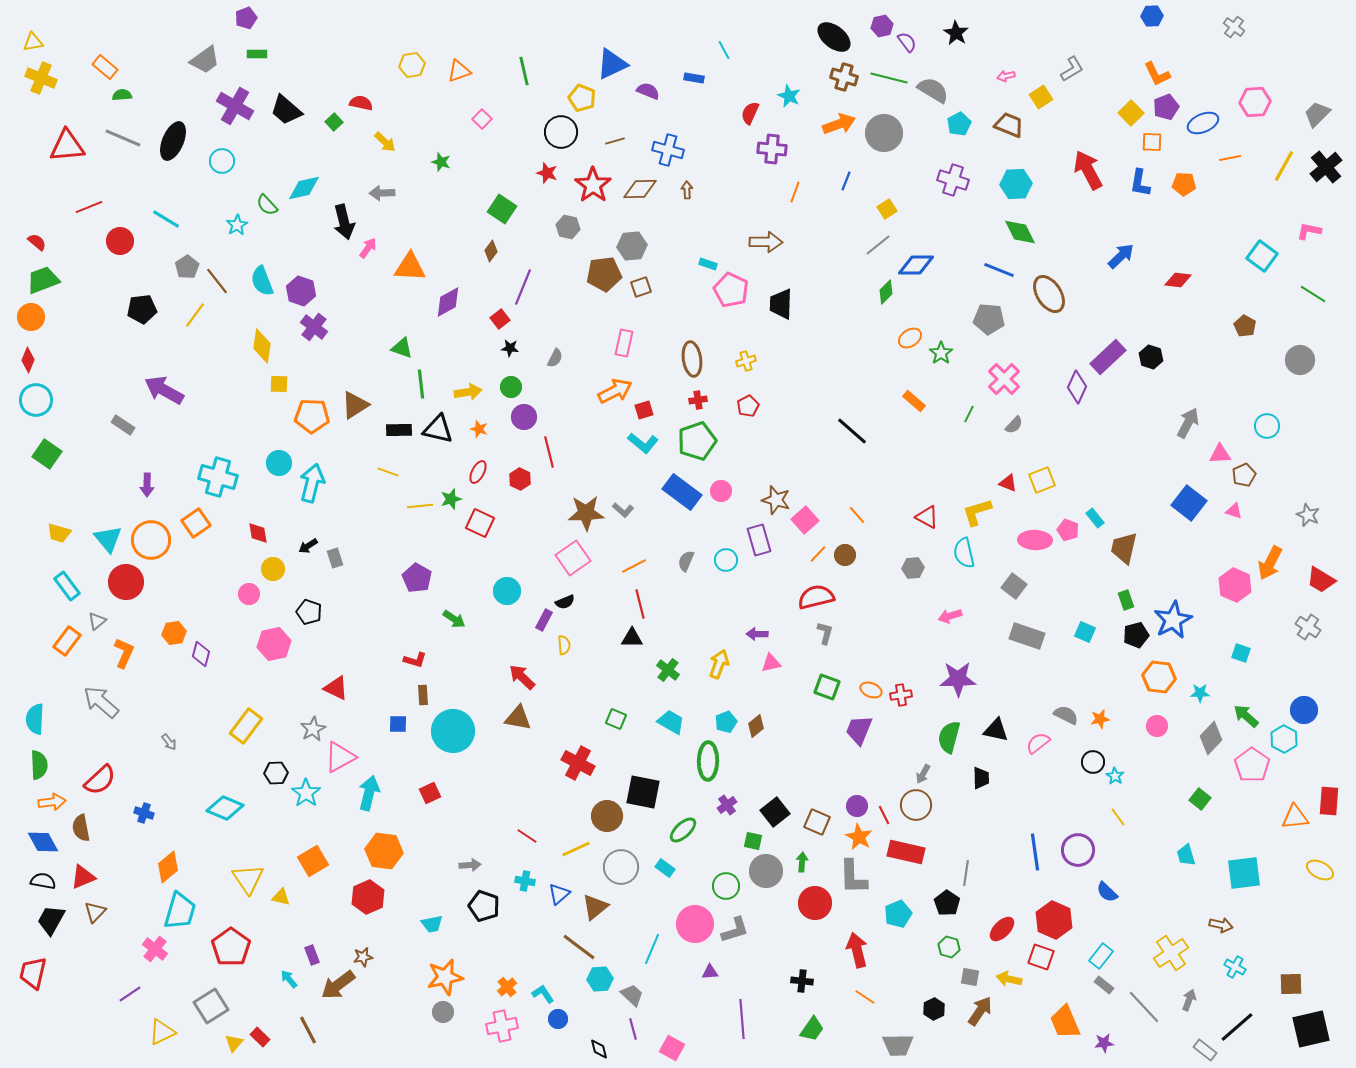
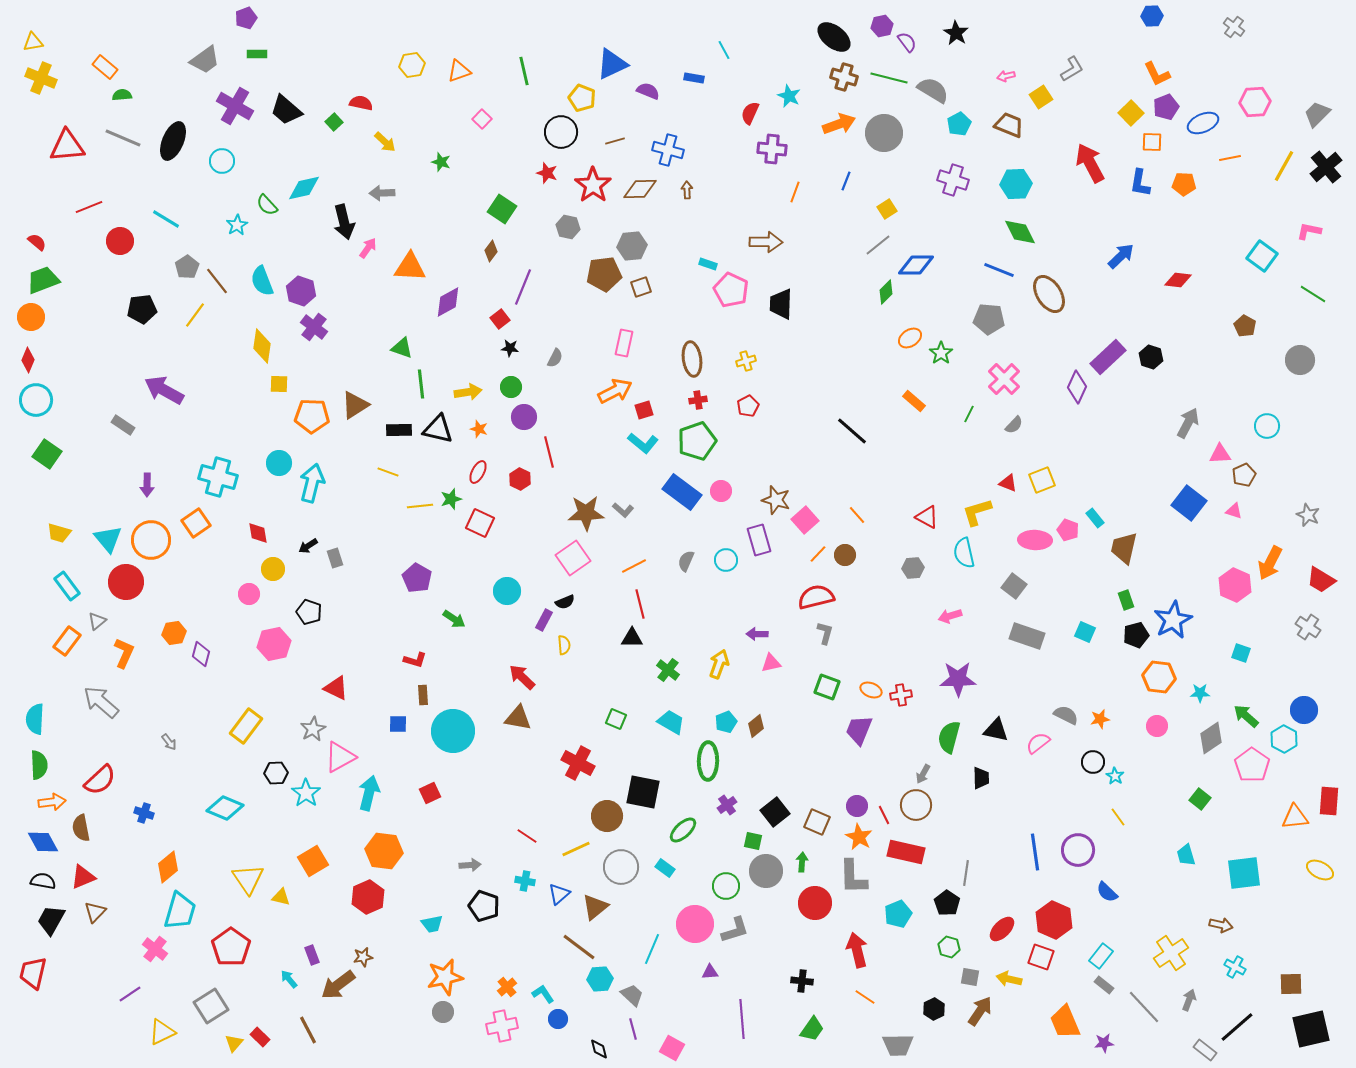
red arrow at (1088, 170): moved 2 px right, 7 px up
gray diamond at (1211, 738): rotated 12 degrees clockwise
